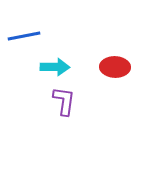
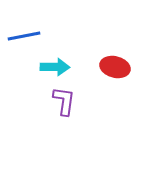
red ellipse: rotated 12 degrees clockwise
